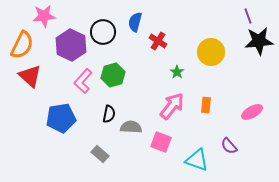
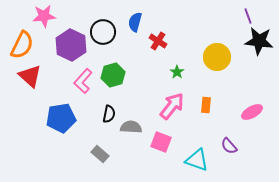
black star: rotated 12 degrees clockwise
yellow circle: moved 6 px right, 5 px down
